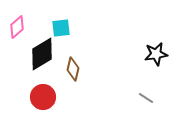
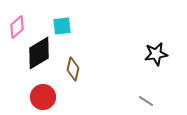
cyan square: moved 1 px right, 2 px up
black diamond: moved 3 px left, 1 px up
gray line: moved 3 px down
